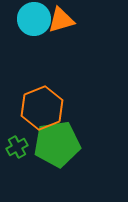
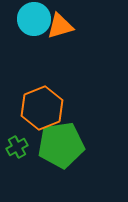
orange triangle: moved 1 px left, 6 px down
green pentagon: moved 4 px right, 1 px down
